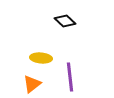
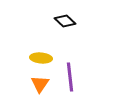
orange triangle: moved 8 px right; rotated 18 degrees counterclockwise
